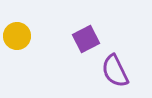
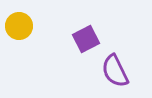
yellow circle: moved 2 px right, 10 px up
